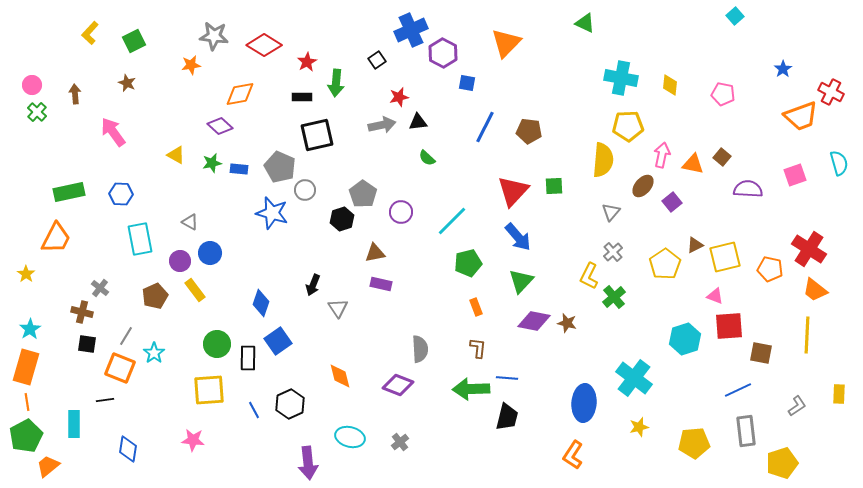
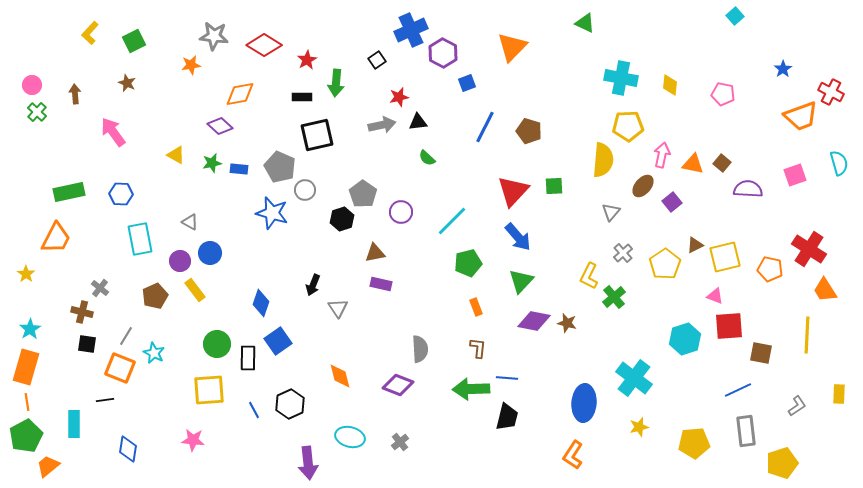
orange triangle at (506, 43): moved 6 px right, 4 px down
red star at (307, 62): moved 2 px up
blue square at (467, 83): rotated 30 degrees counterclockwise
brown pentagon at (529, 131): rotated 10 degrees clockwise
brown square at (722, 157): moved 6 px down
gray cross at (613, 252): moved 10 px right, 1 px down
orange trapezoid at (815, 290): moved 10 px right; rotated 20 degrees clockwise
cyan star at (154, 353): rotated 10 degrees counterclockwise
